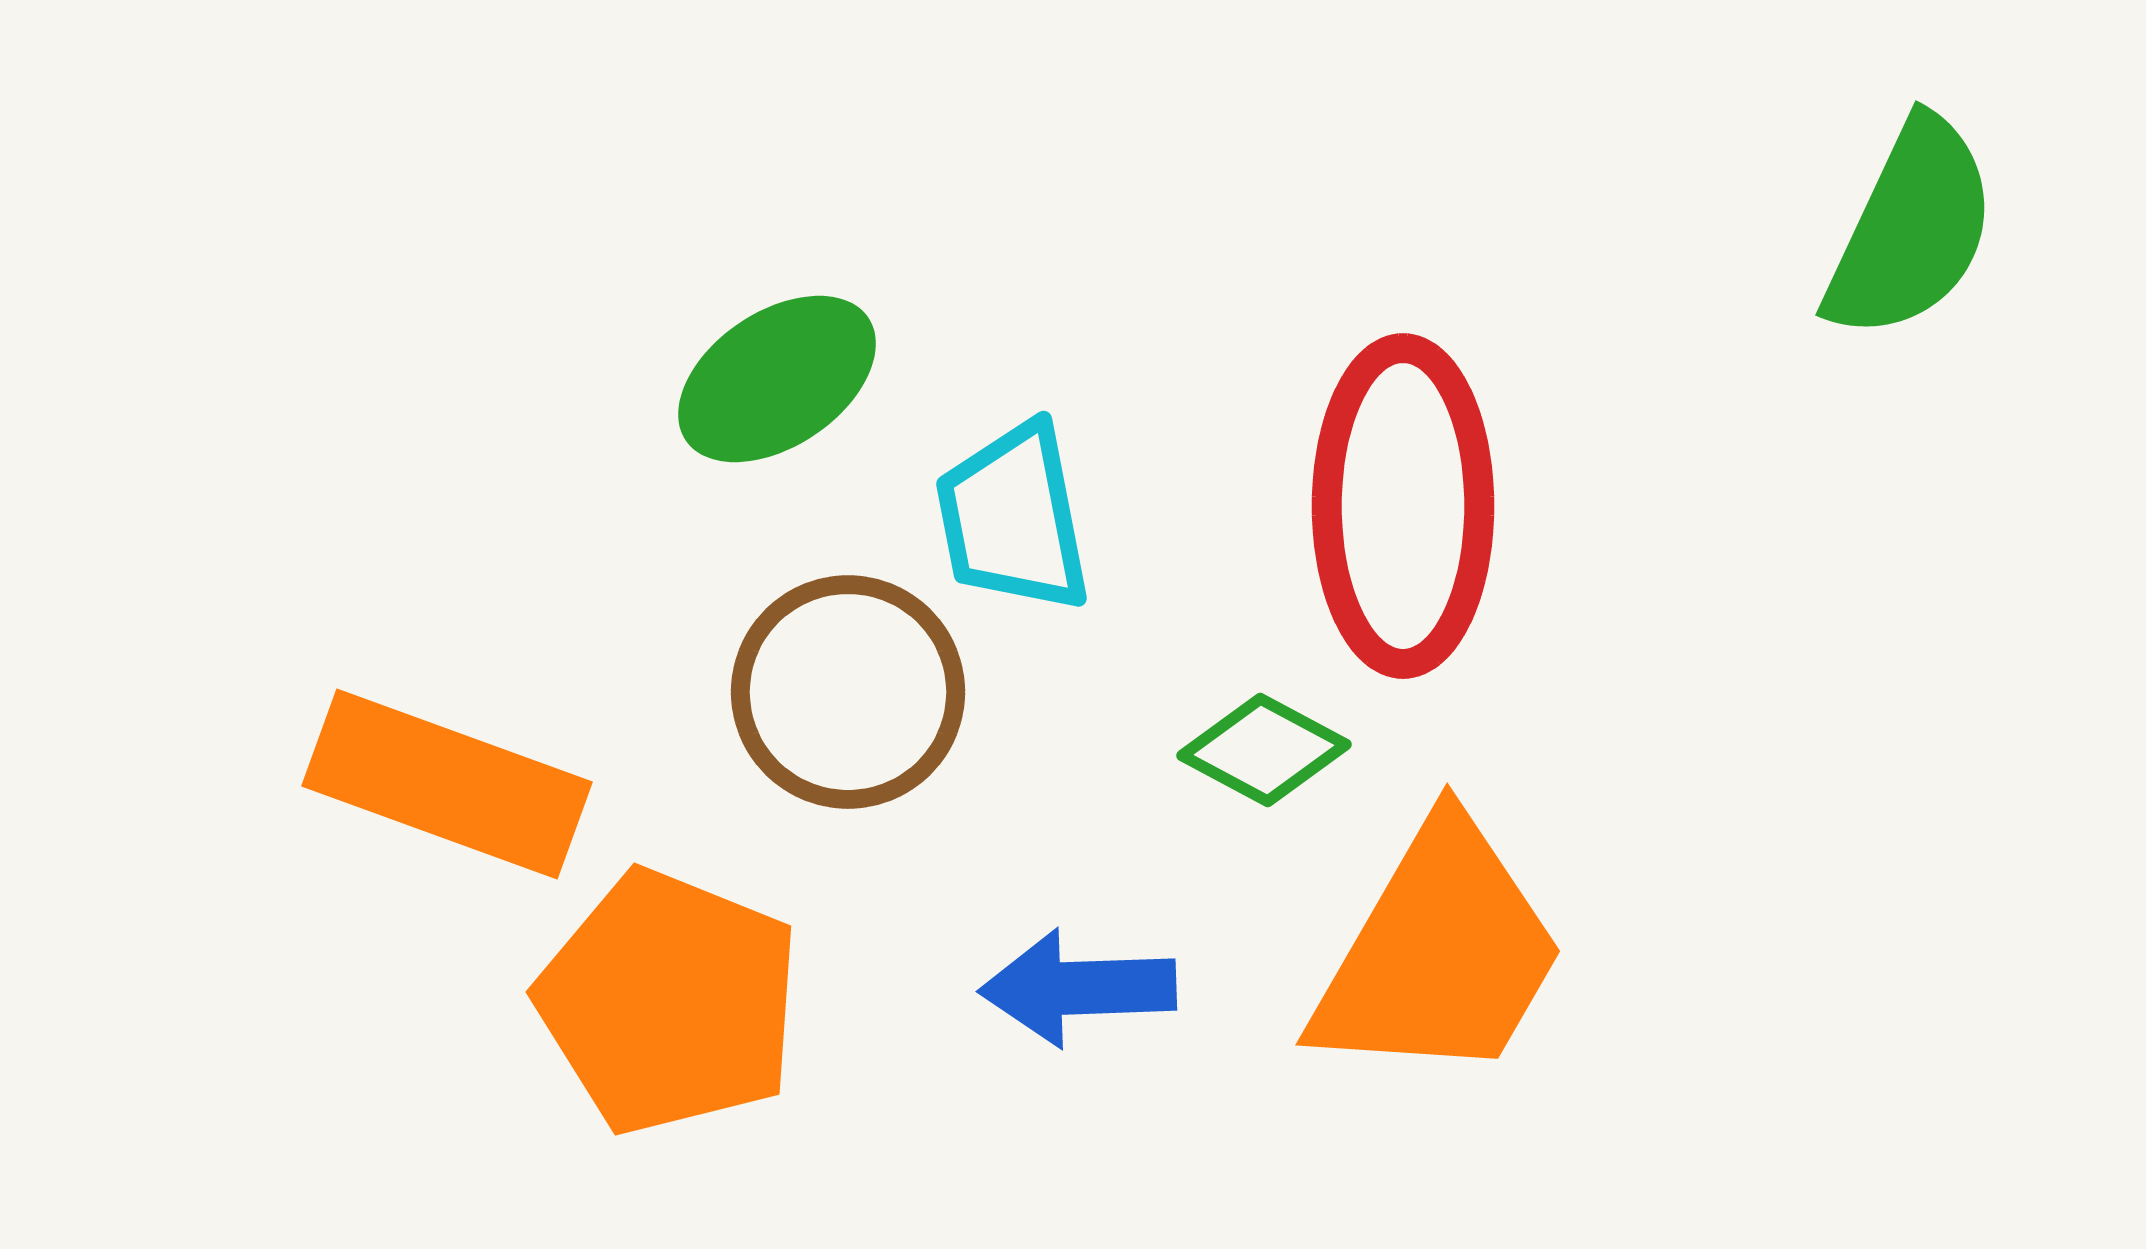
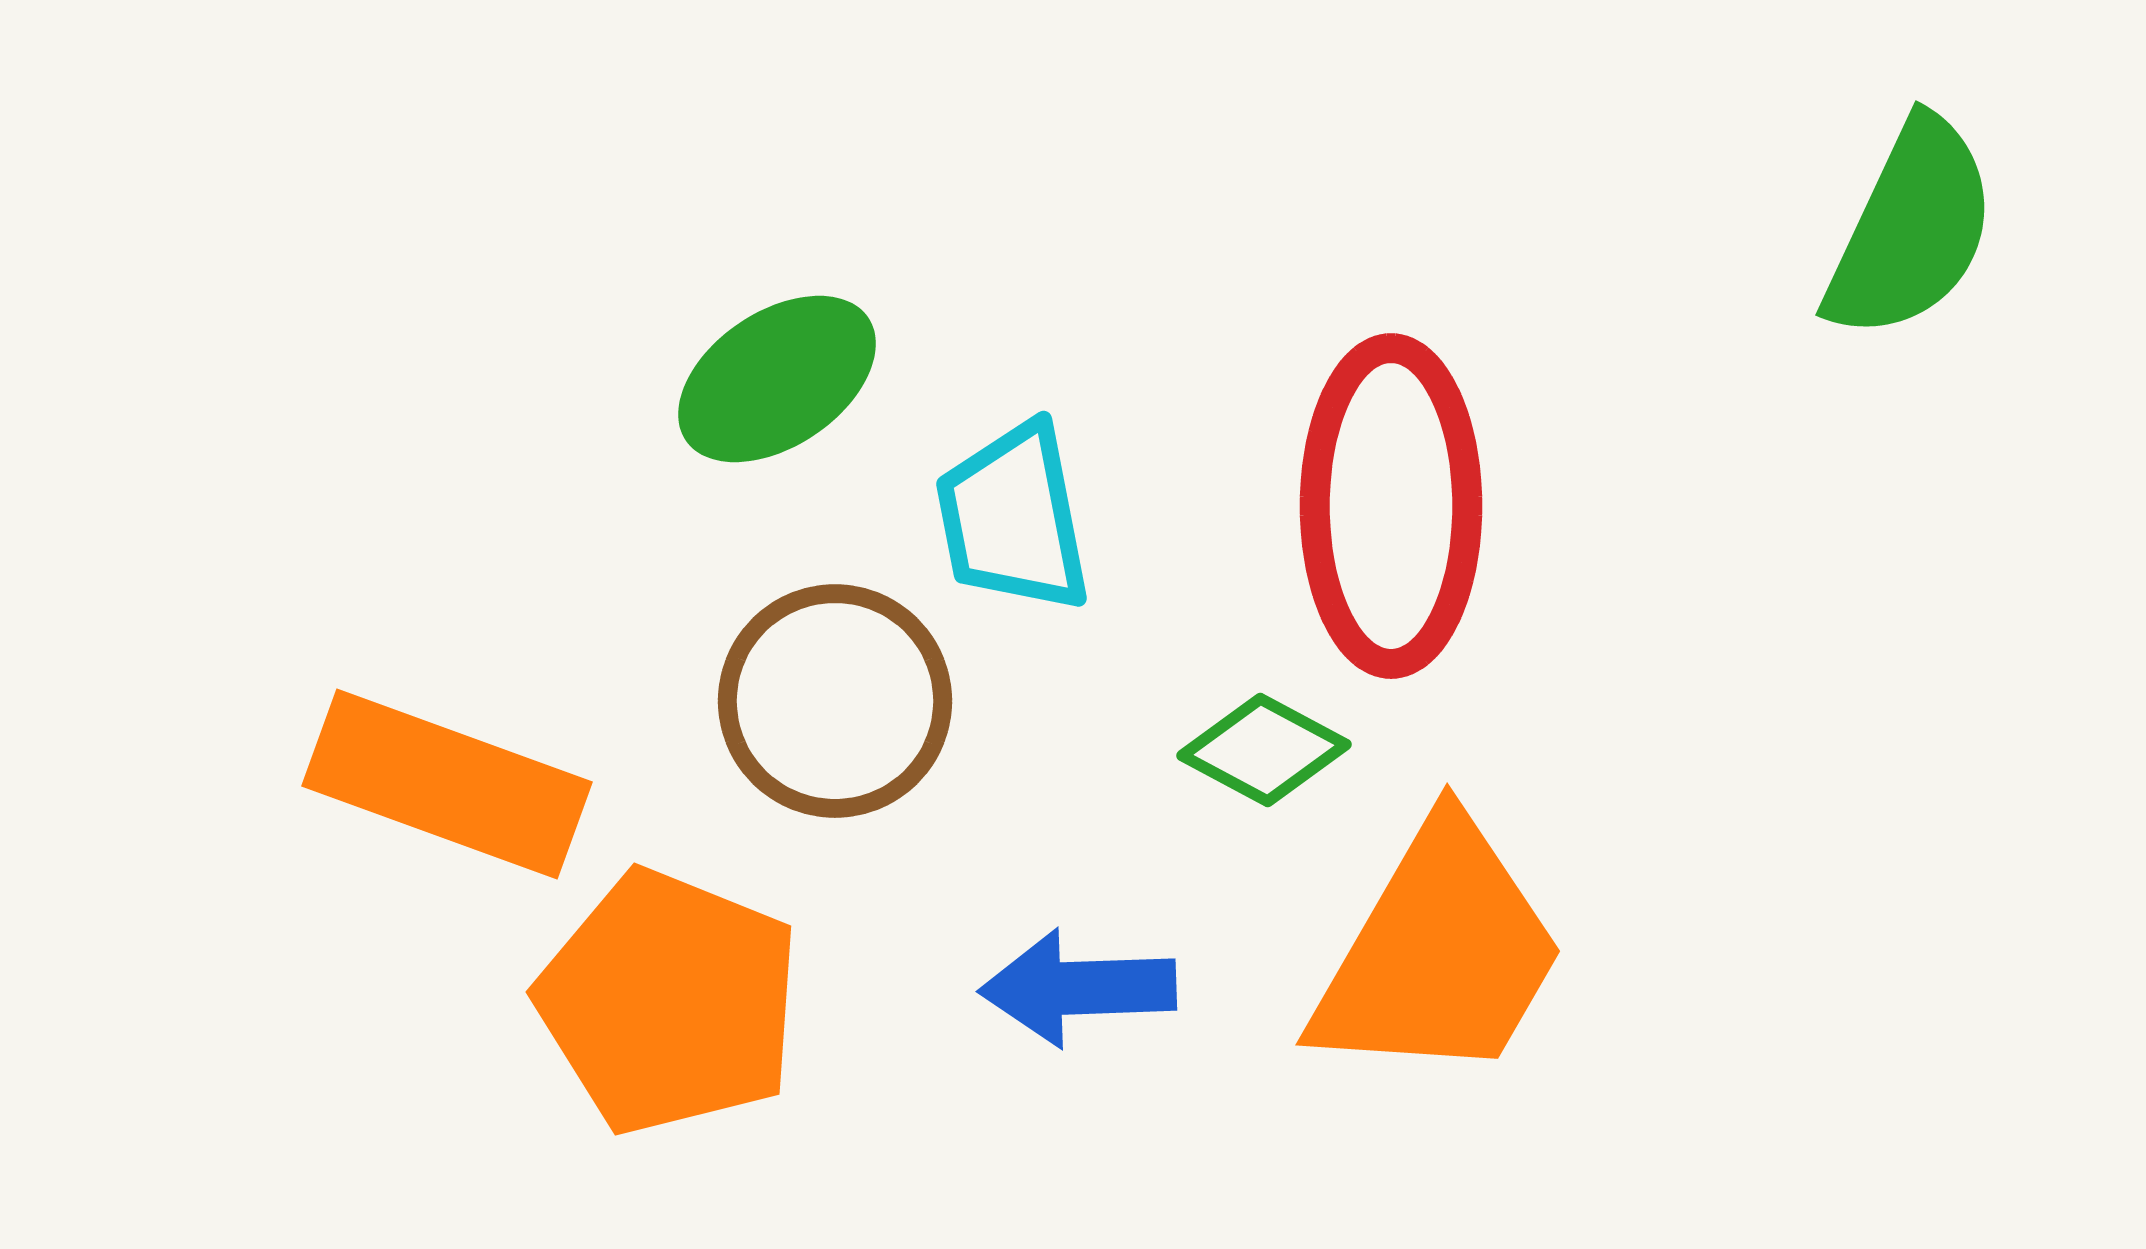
red ellipse: moved 12 px left
brown circle: moved 13 px left, 9 px down
